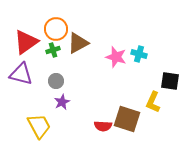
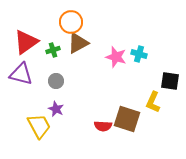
orange circle: moved 15 px right, 7 px up
purple star: moved 6 px left, 7 px down; rotated 21 degrees counterclockwise
